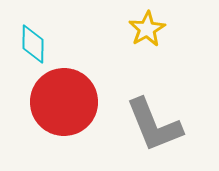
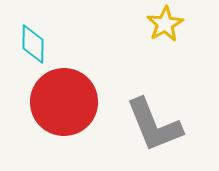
yellow star: moved 18 px right, 5 px up
